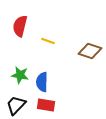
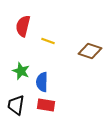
red semicircle: moved 3 px right
green star: moved 1 px right, 4 px up; rotated 12 degrees clockwise
black trapezoid: rotated 35 degrees counterclockwise
